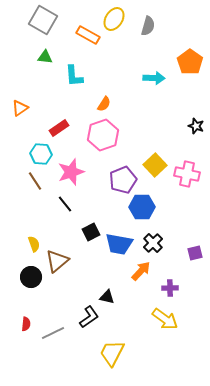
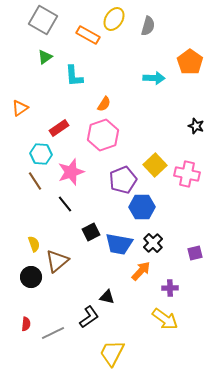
green triangle: rotated 42 degrees counterclockwise
